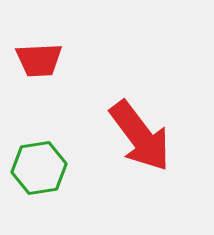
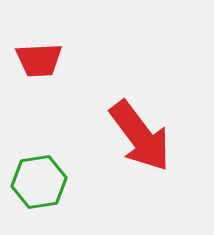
green hexagon: moved 14 px down
